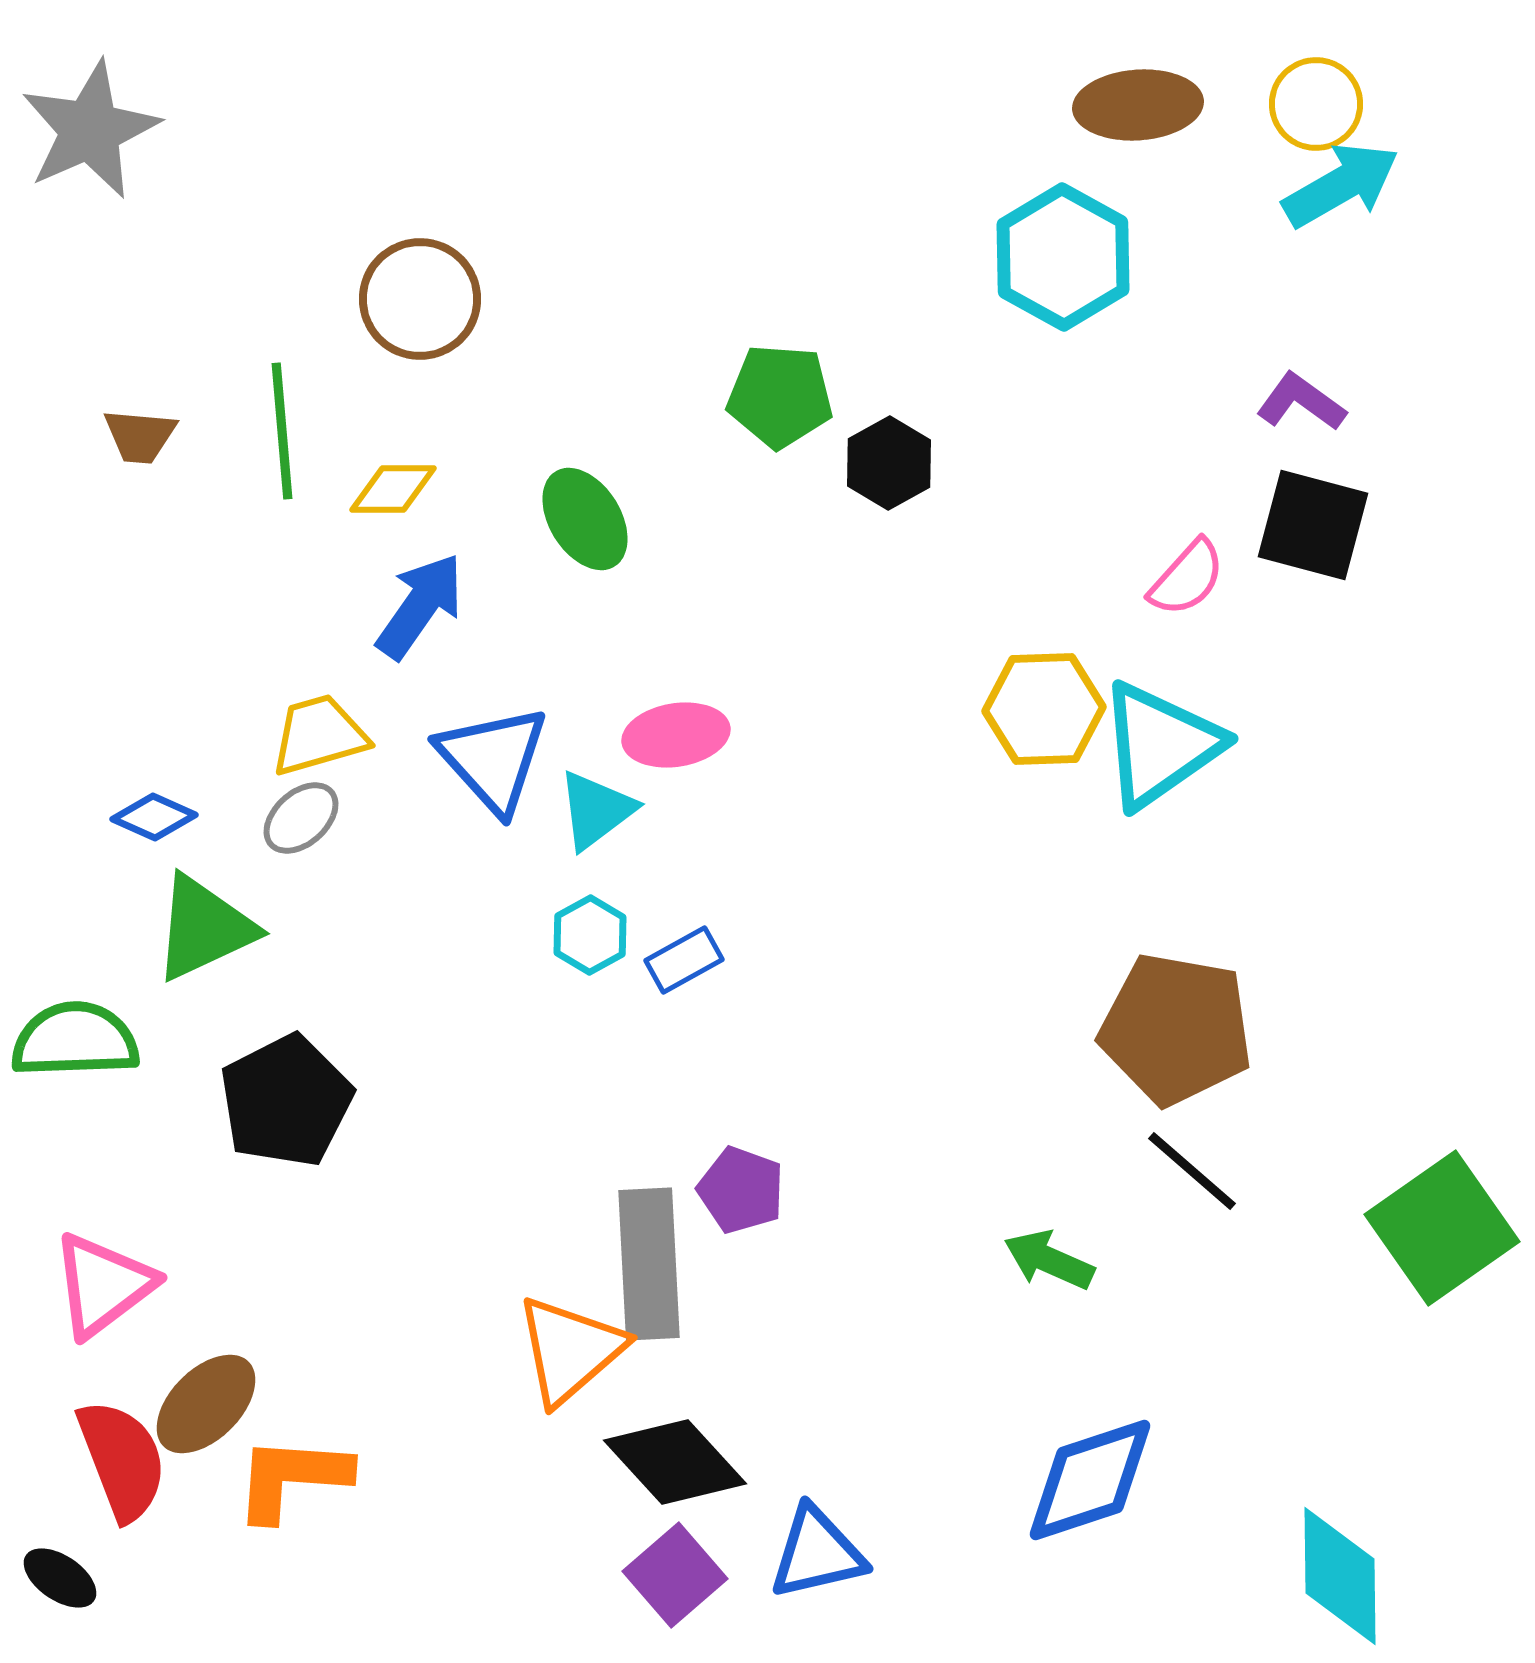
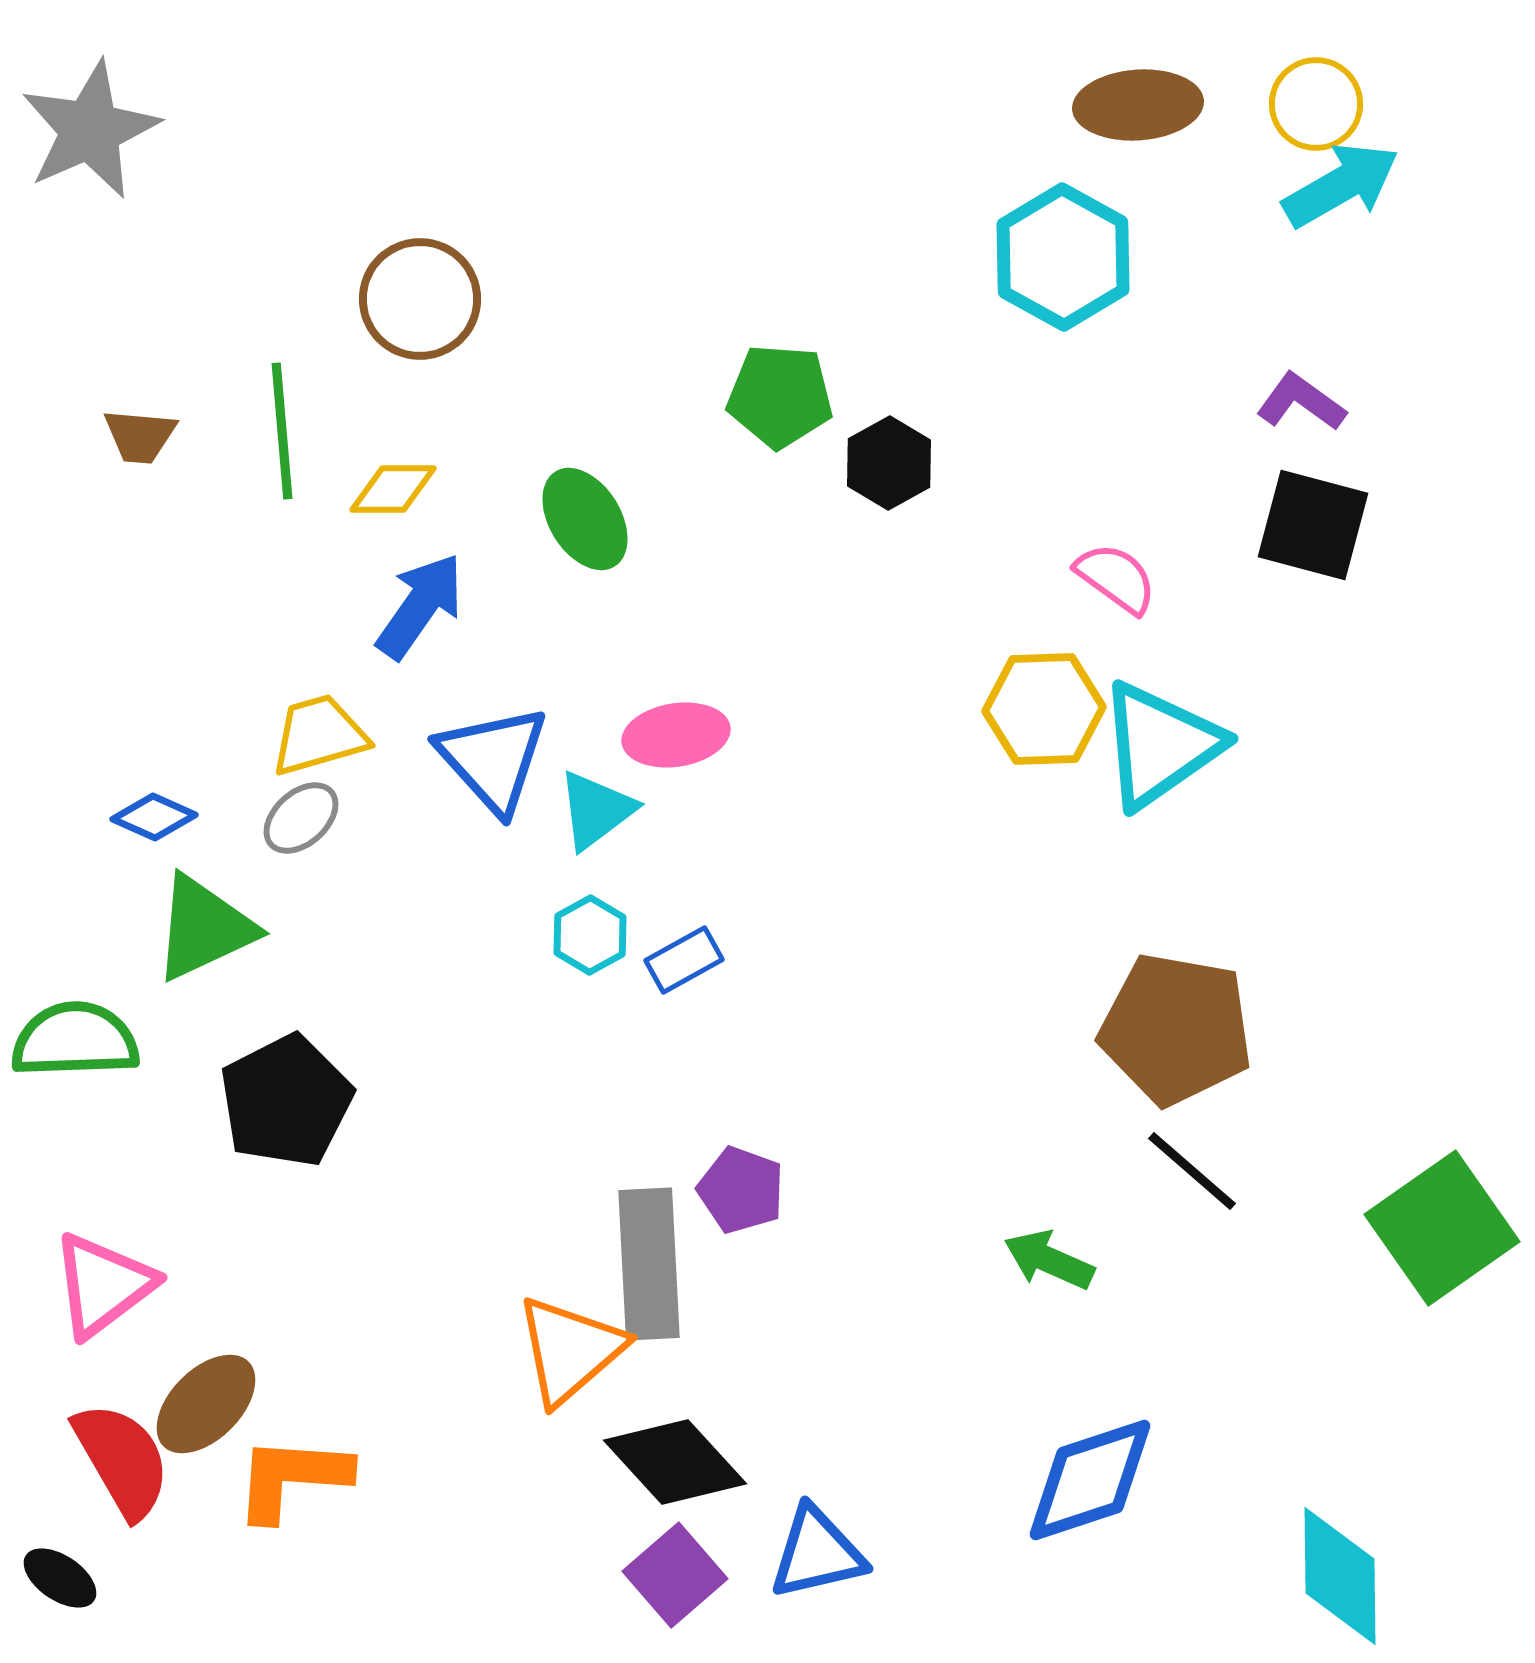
pink semicircle at (1187, 578): moved 71 px left; rotated 96 degrees counterclockwise
red semicircle at (122, 1460): rotated 9 degrees counterclockwise
